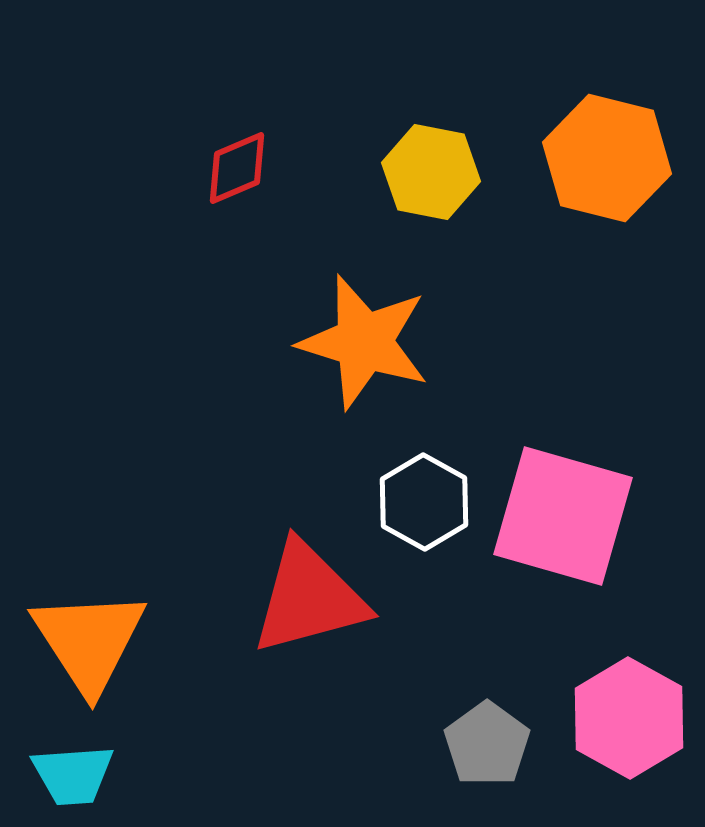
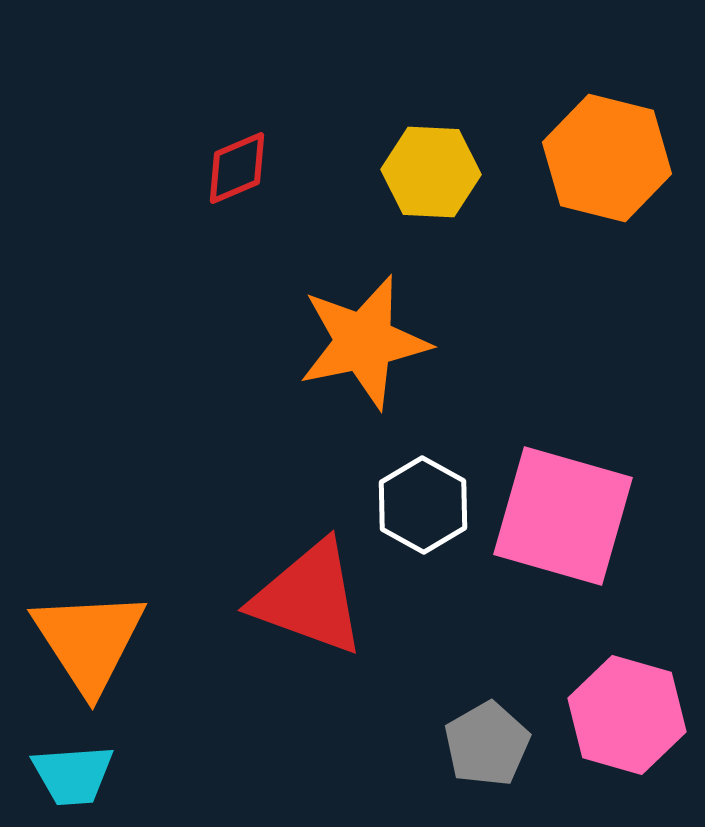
yellow hexagon: rotated 8 degrees counterclockwise
orange star: rotated 29 degrees counterclockwise
white hexagon: moved 1 px left, 3 px down
red triangle: rotated 35 degrees clockwise
pink hexagon: moved 2 px left, 3 px up; rotated 13 degrees counterclockwise
gray pentagon: rotated 6 degrees clockwise
